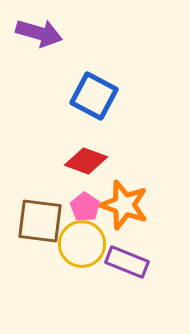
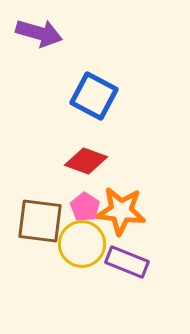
orange star: moved 3 px left, 6 px down; rotated 12 degrees counterclockwise
